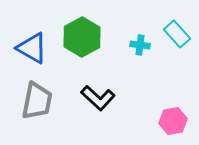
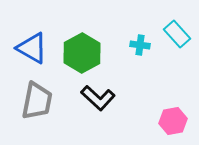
green hexagon: moved 16 px down
